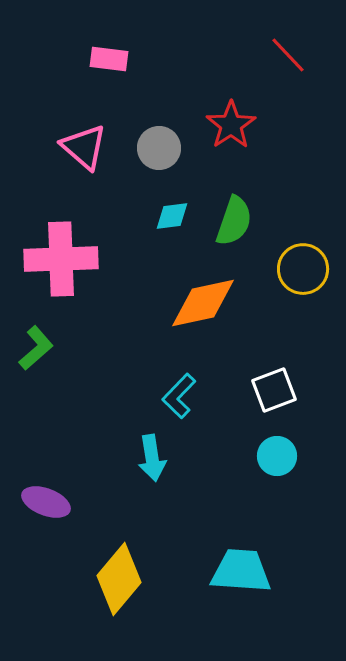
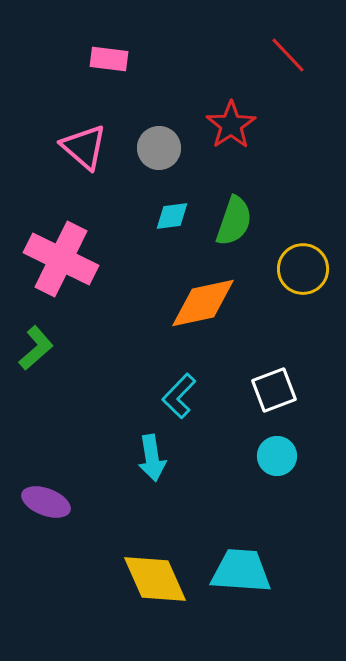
pink cross: rotated 28 degrees clockwise
yellow diamond: moved 36 px right; rotated 64 degrees counterclockwise
